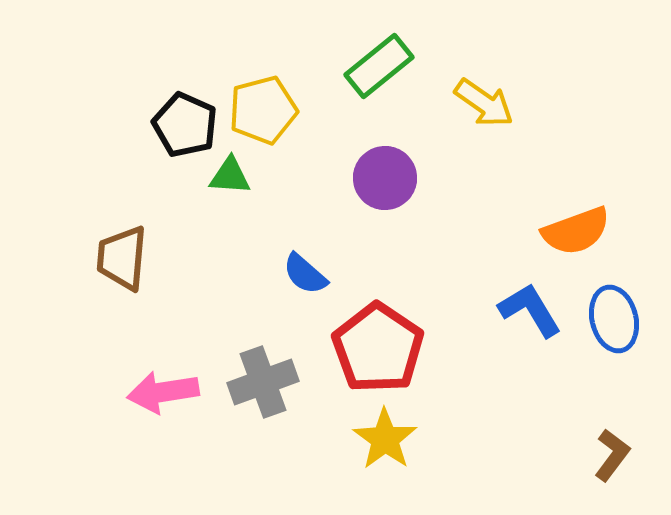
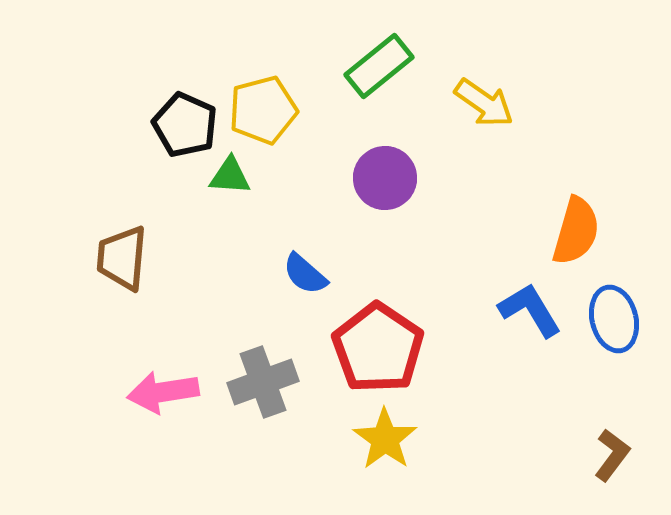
orange semicircle: rotated 54 degrees counterclockwise
